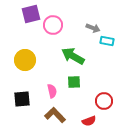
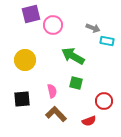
green square: moved 2 px right, 1 px down; rotated 16 degrees clockwise
brown L-shape: moved 1 px right, 1 px up
